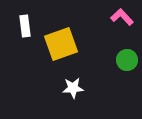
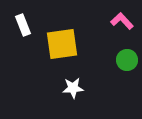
pink L-shape: moved 4 px down
white rectangle: moved 2 px left, 1 px up; rotated 15 degrees counterclockwise
yellow square: moved 1 px right; rotated 12 degrees clockwise
